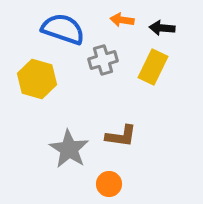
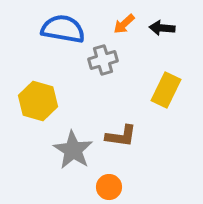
orange arrow: moved 2 px right, 4 px down; rotated 50 degrees counterclockwise
blue semicircle: rotated 9 degrees counterclockwise
yellow rectangle: moved 13 px right, 23 px down
yellow hexagon: moved 1 px right, 22 px down
gray star: moved 4 px right, 1 px down
orange circle: moved 3 px down
